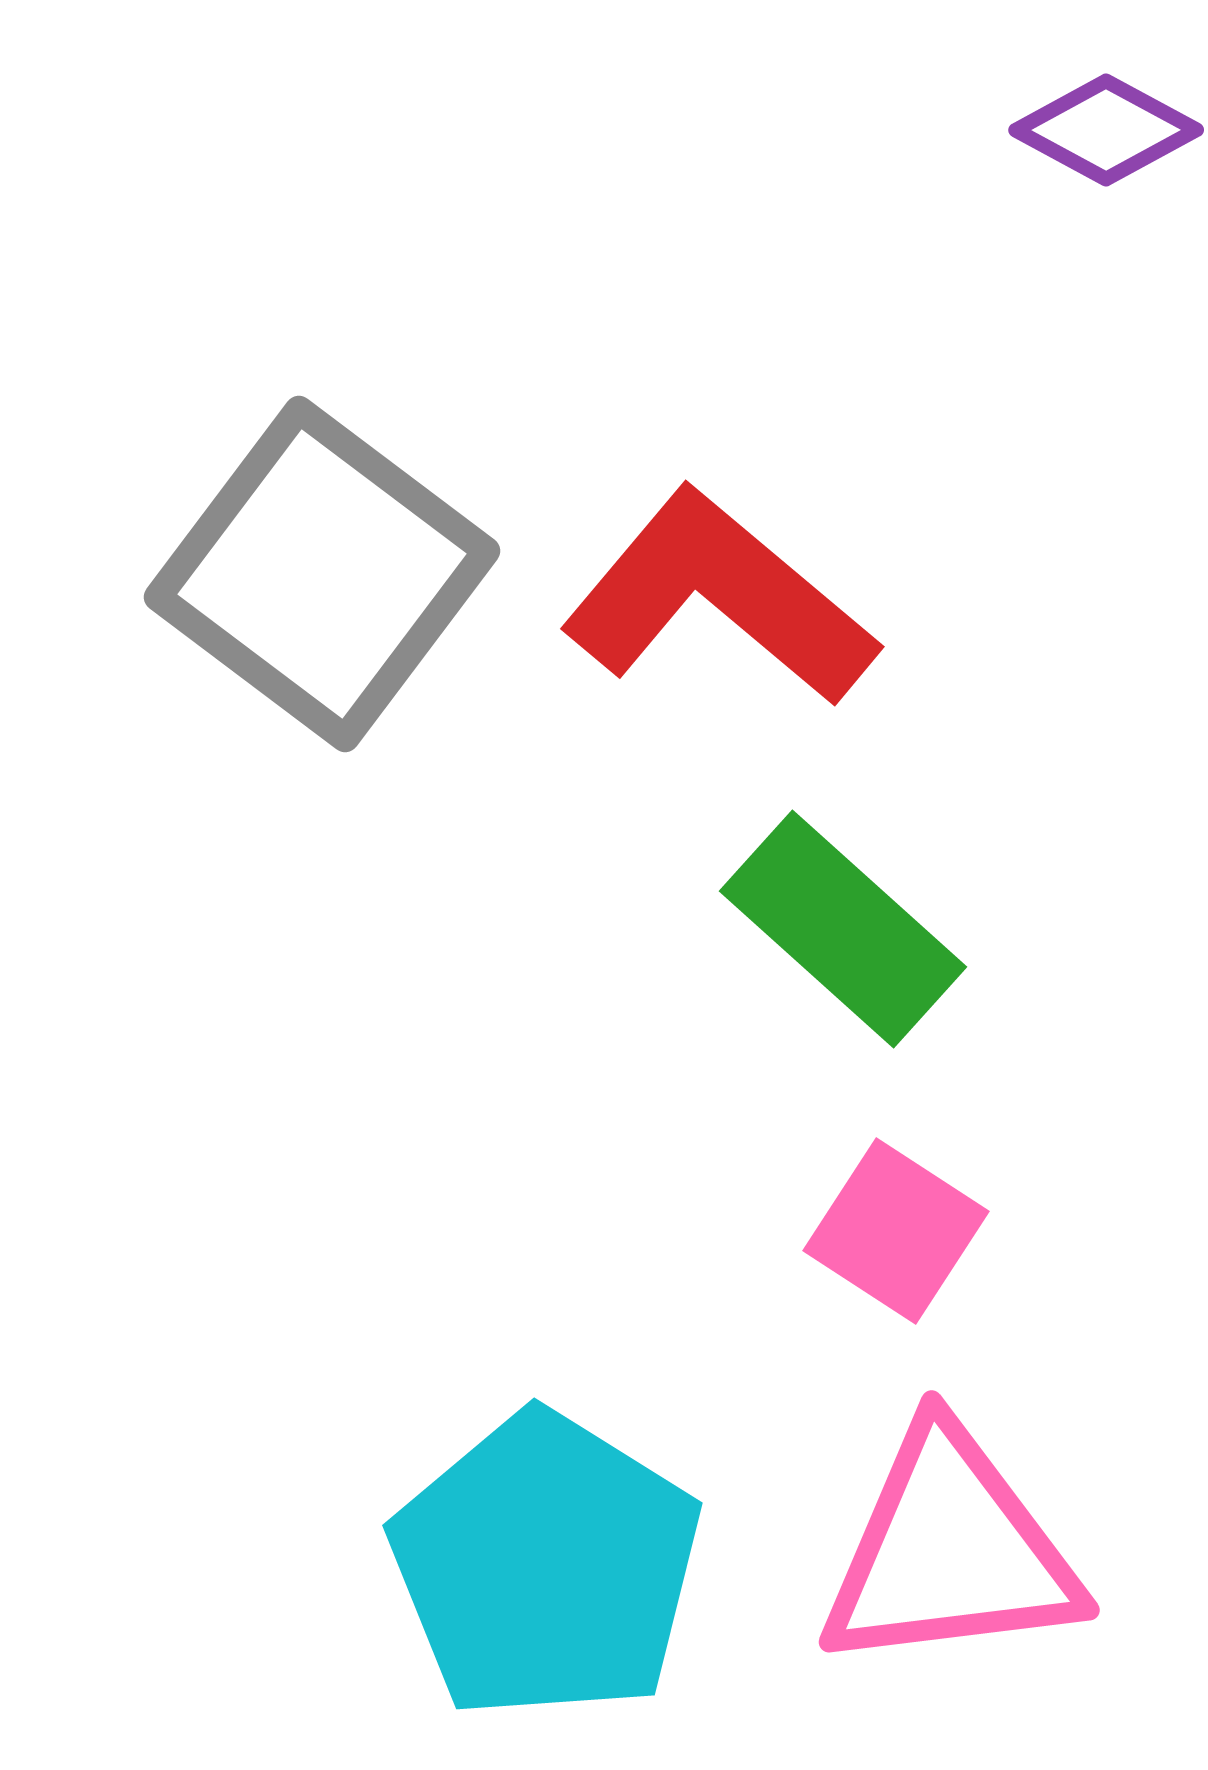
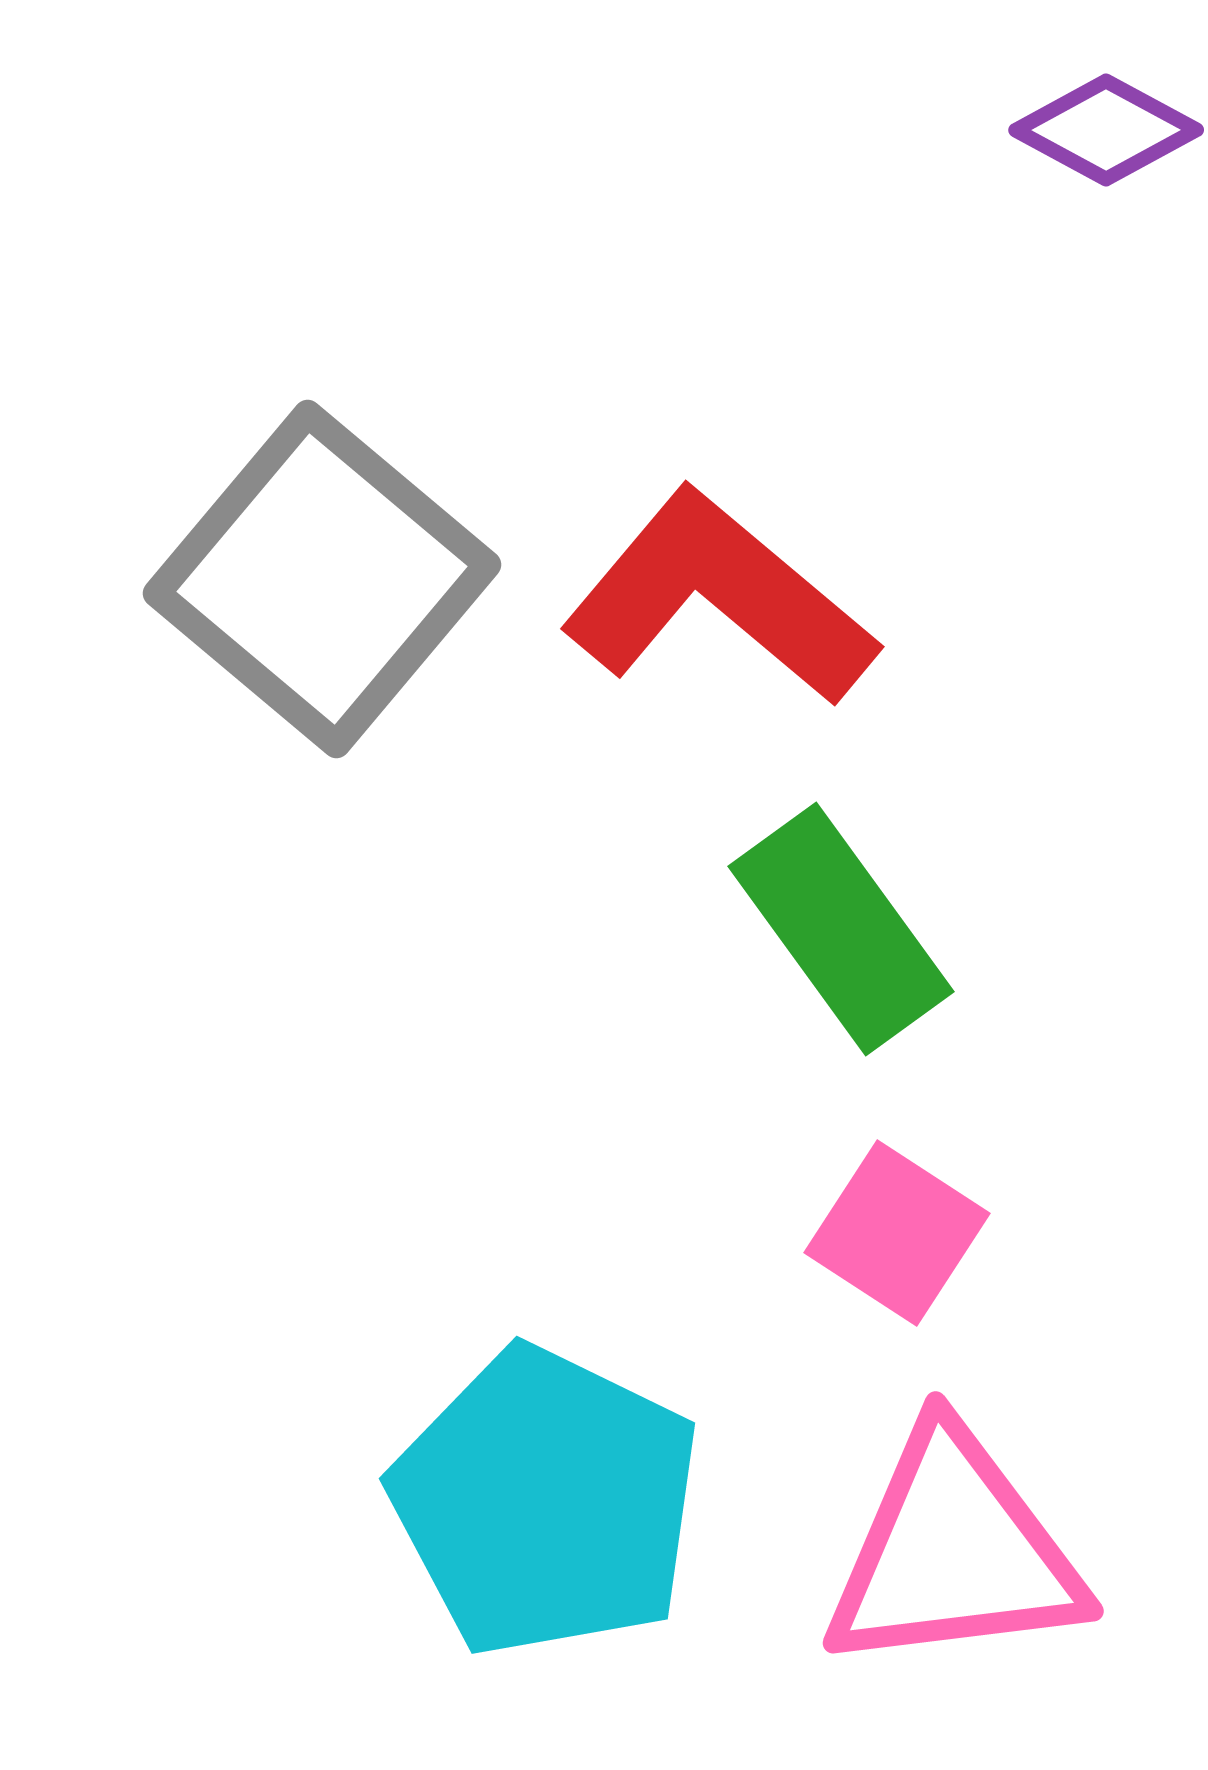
gray square: moved 5 px down; rotated 3 degrees clockwise
green rectangle: moved 2 px left; rotated 12 degrees clockwise
pink square: moved 1 px right, 2 px down
pink triangle: moved 4 px right, 1 px down
cyan pentagon: moved 64 px up; rotated 6 degrees counterclockwise
